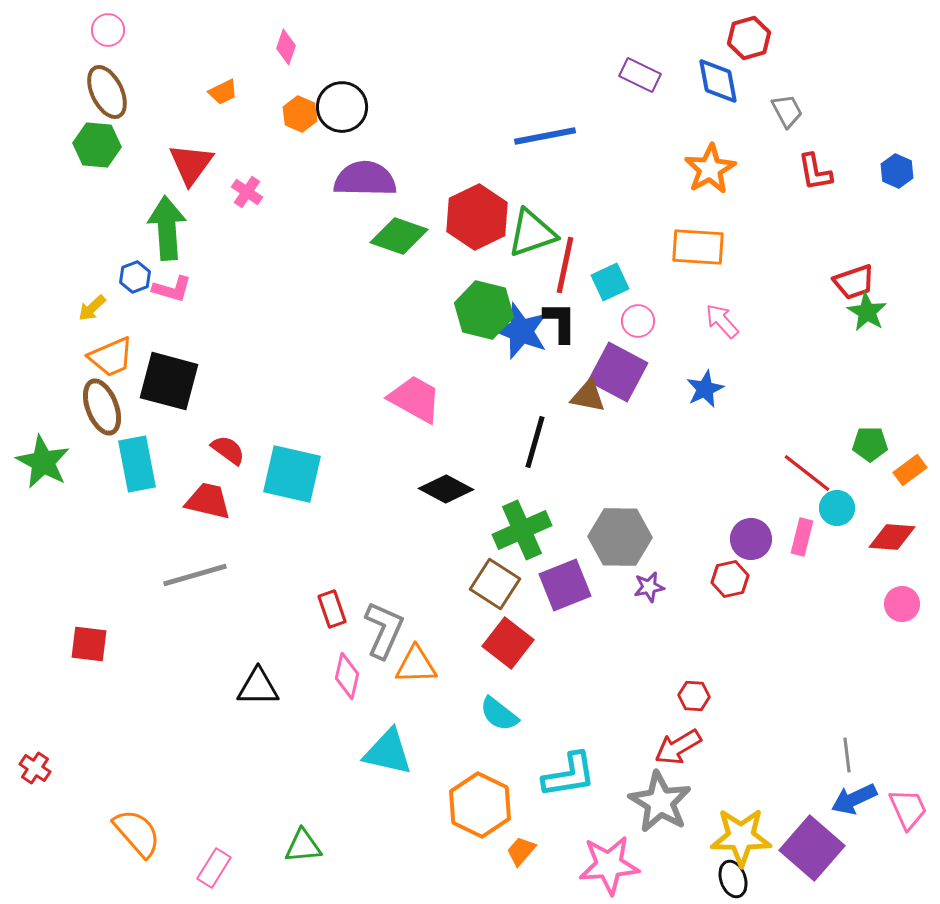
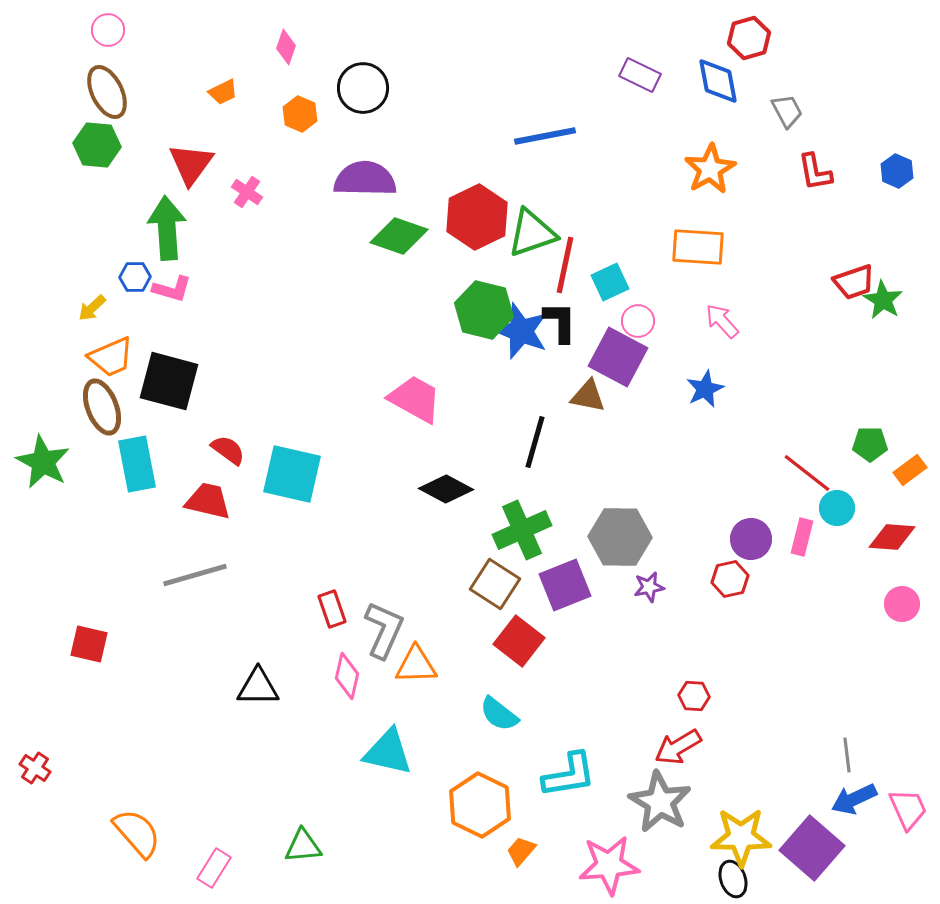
black circle at (342, 107): moved 21 px right, 19 px up
blue hexagon at (135, 277): rotated 20 degrees clockwise
green star at (867, 312): moved 16 px right, 12 px up
purple square at (618, 372): moved 15 px up
red square at (508, 643): moved 11 px right, 2 px up
red square at (89, 644): rotated 6 degrees clockwise
